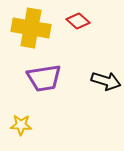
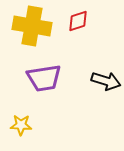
red diamond: rotated 60 degrees counterclockwise
yellow cross: moved 1 px right, 2 px up
